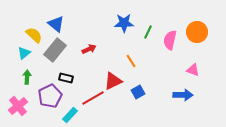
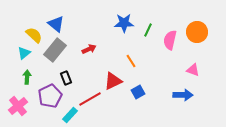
green line: moved 2 px up
black rectangle: rotated 56 degrees clockwise
red line: moved 3 px left, 1 px down
